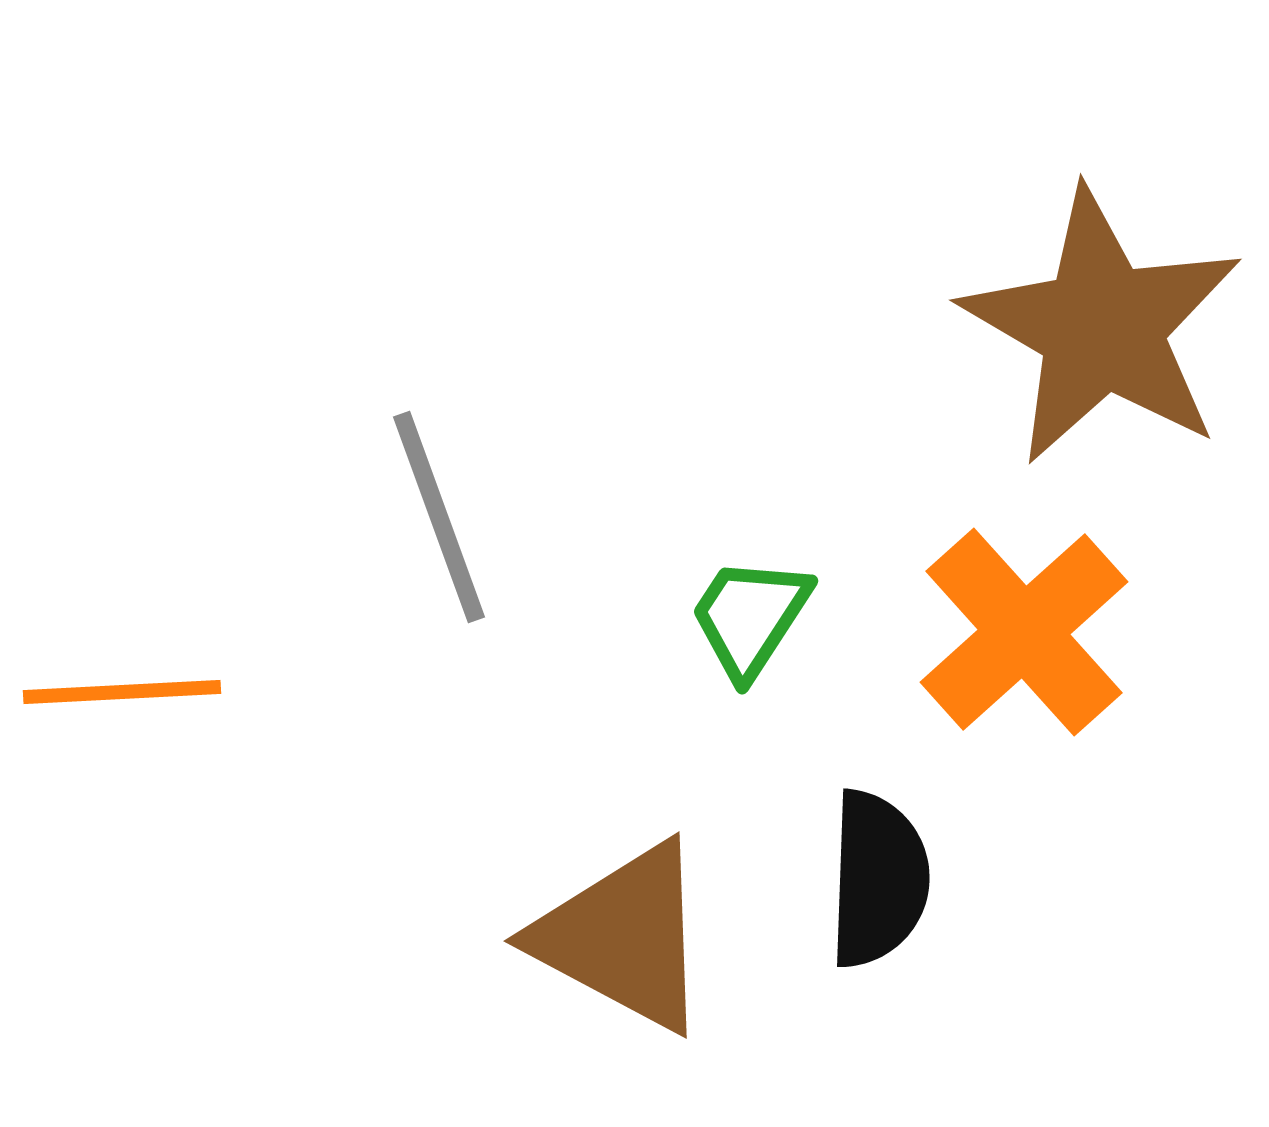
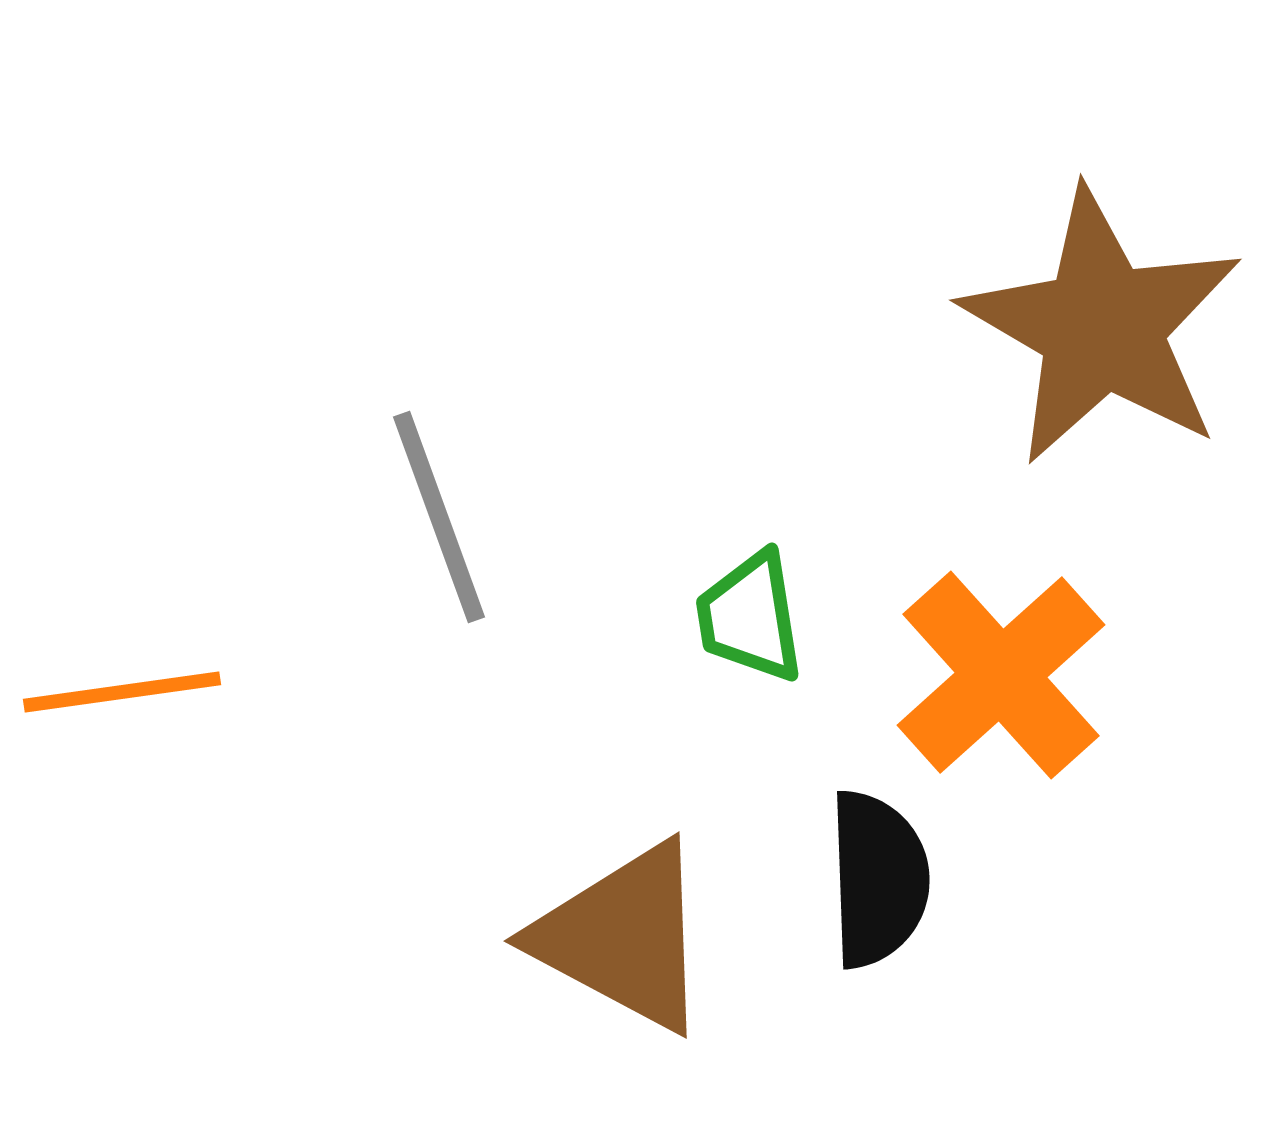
green trapezoid: rotated 42 degrees counterclockwise
orange cross: moved 23 px left, 43 px down
orange line: rotated 5 degrees counterclockwise
black semicircle: rotated 4 degrees counterclockwise
